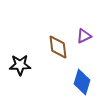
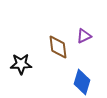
black star: moved 1 px right, 1 px up
